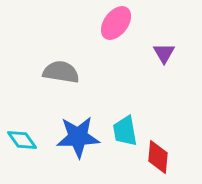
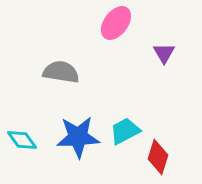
cyan trapezoid: rotated 72 degrees clockwise
red diamond: rotated 12 degrees clockwise
